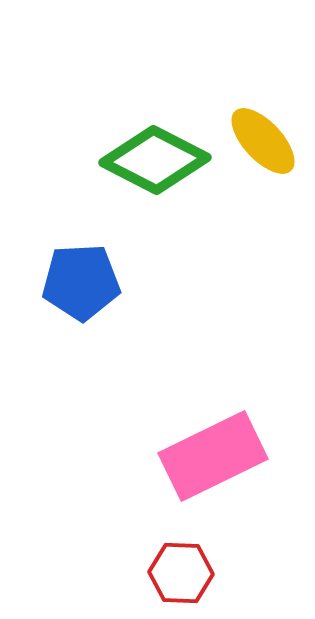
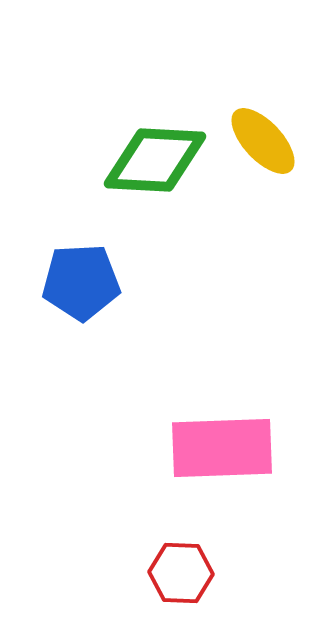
green diamond: rotated 24 degrees counterclockwise
pink rectangle: moved 9 px right, 8 px up; rotated 24 degrees clockwise
